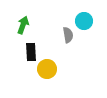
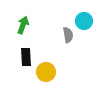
black rectangle: moved 5 px left, 5 px down
yellow circle: moved 1 px left, 3 px down
